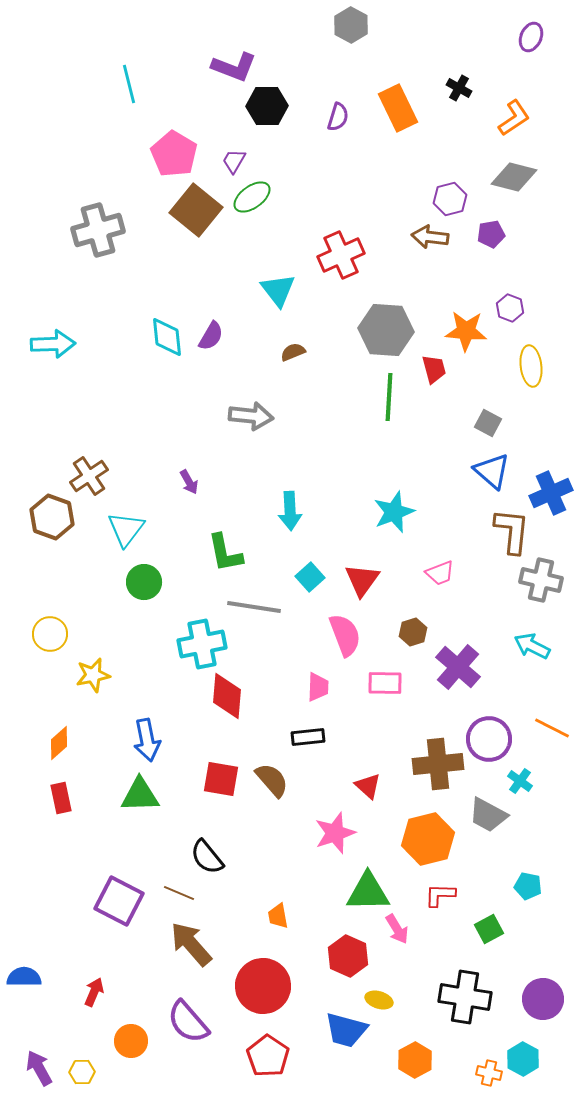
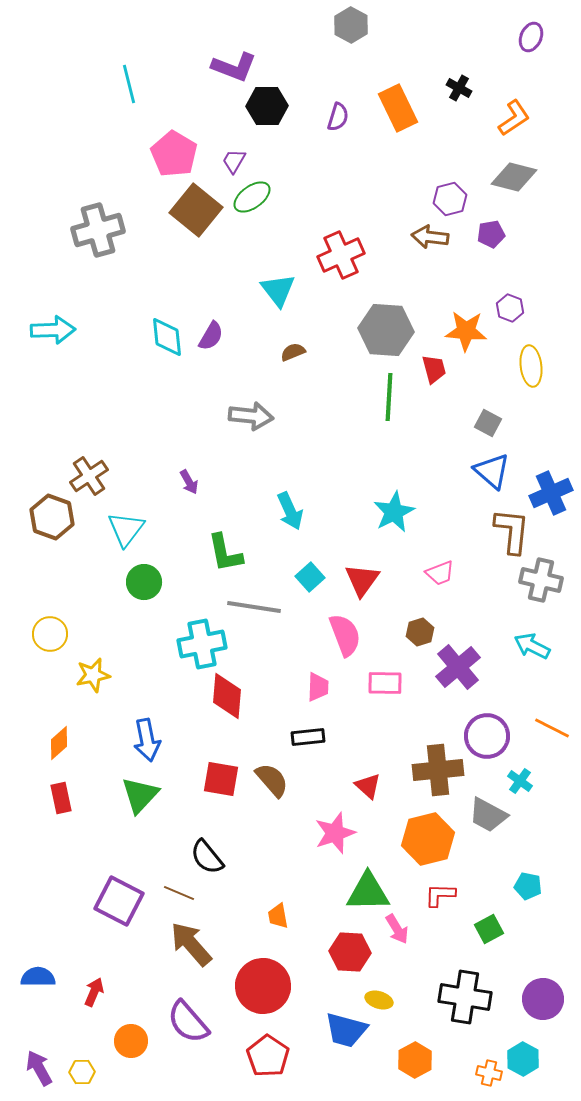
cyan arrow at (53, 344): moved 14 px up
cyan arrow at (290, 511): rotated 21 degrees counterclockwise
cyan star at (394, 512): rotated 6 degrees counterclockwise
brown hexagon at (413, 632): moved 7 px right
purple cross at (458, 667): rotated 9 degrees clockwise
purple circle at (489, 739): moved 2 px left, 3 px up
brown cross at (438, 764): moved 6 px down
green triangle at (140, 795): rotated 45 degrees counterclockwise
red hexagon at (348, 956): moved 2 px right, 4 px up; rotated 21 degrees counterclockwise
blue semicircle at (24, 977): moved 14 px right
